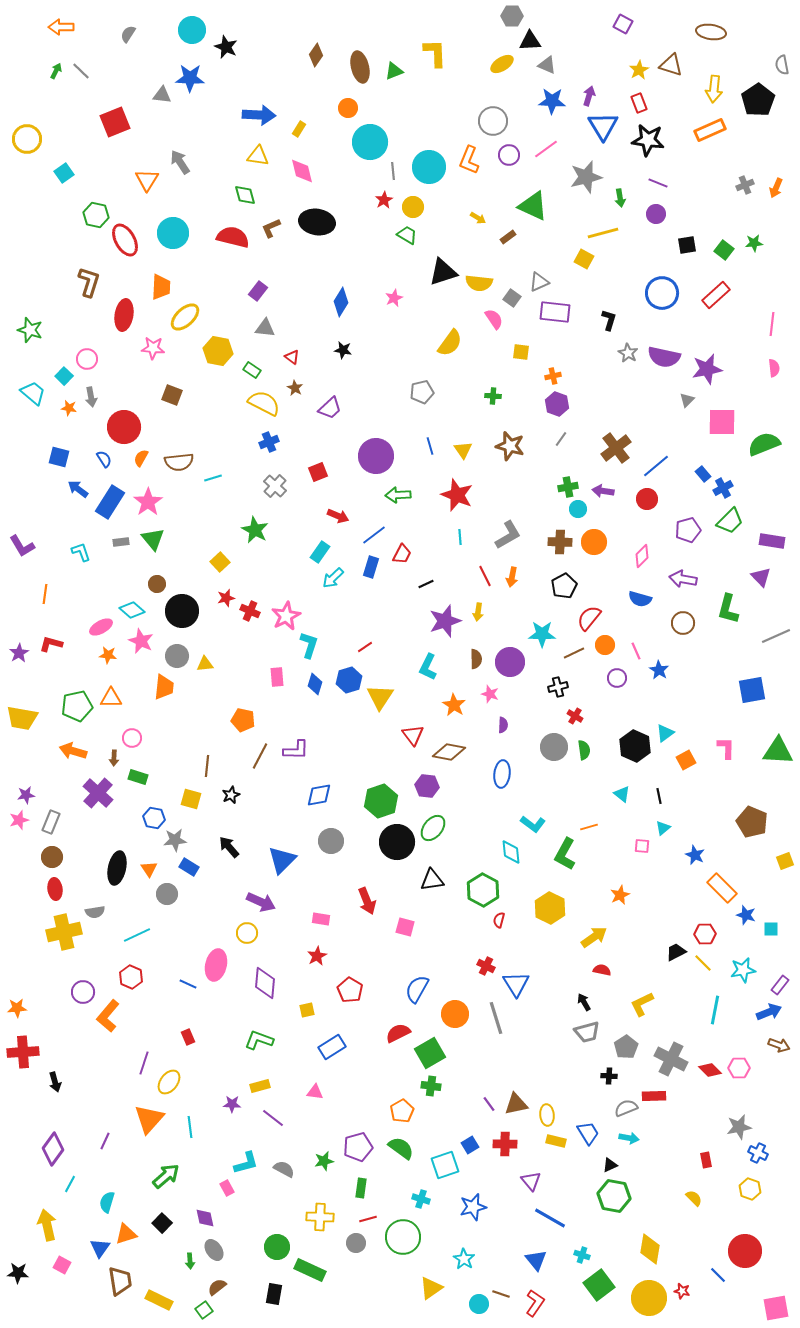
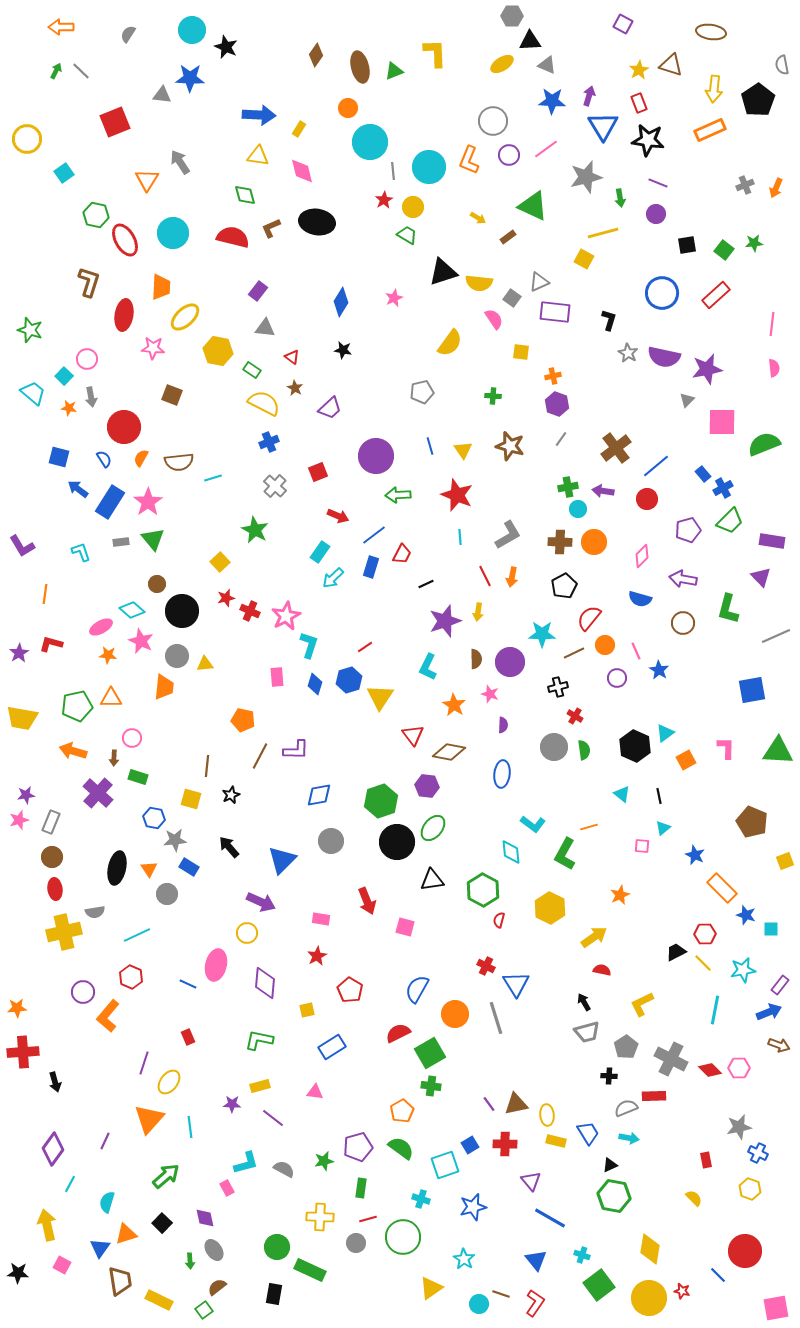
green L-shape at (259, 1040): rotated 8 degrees counterclockwise
